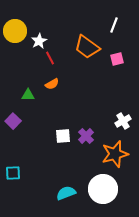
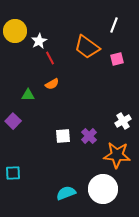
purple cross: moved 3 px right
orange star: moved 2 px right, 1 px down; rotated 20 degrees clockwise
